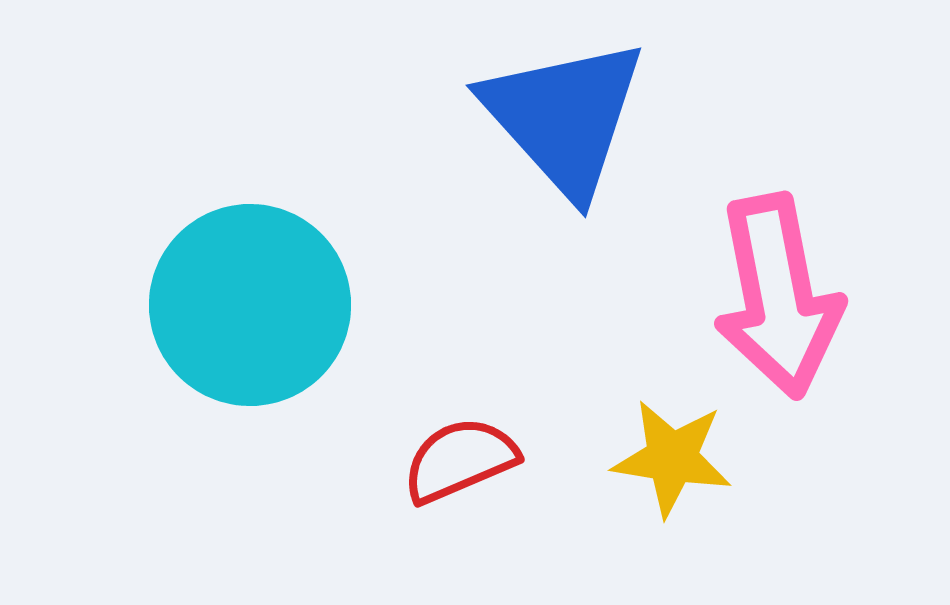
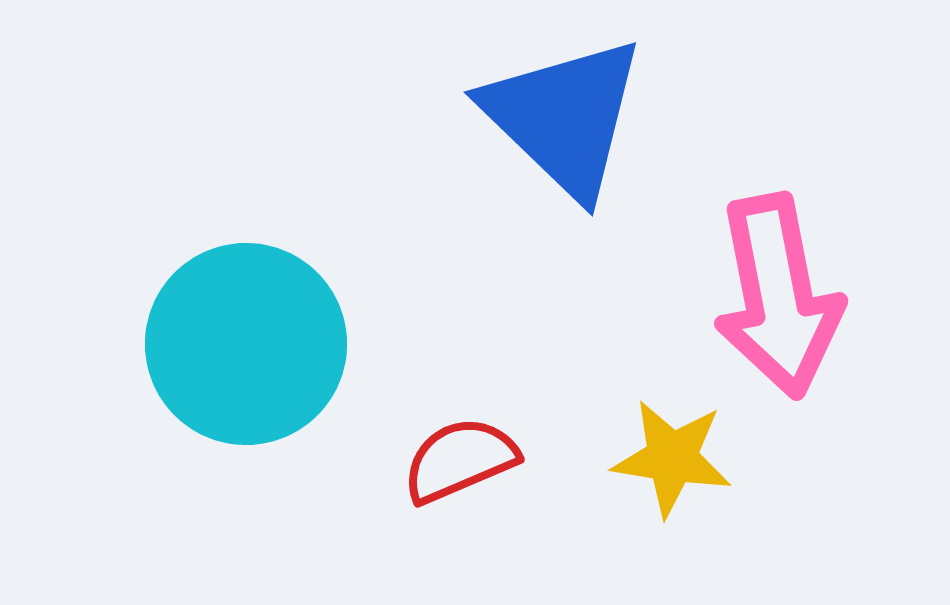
blue triangle: rotated 4 degrees counterclockwise
cyan circle: moved 4 px left, 39 px down
